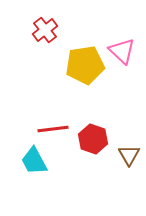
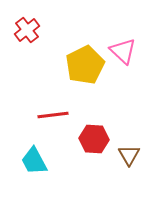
red cross: moved 18 px left
pink triangle: moved 1 px right
yellow pentagon: rotated 18 degrees counterclockwise
red line: moved 14 px up
red hexagon: moved 1 px right; rotated 16 degrees counterclockwise
